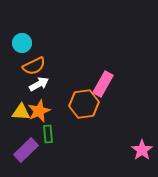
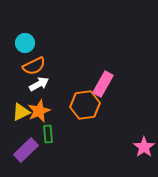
cyan circle: moved 3 px right
orange hexagon: moved 1 px right, 1 px down
yellow triangle: rotated 30 degrees counterclockwise
pink star: moved 2 px right, 3 px up
